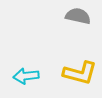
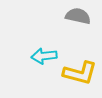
cyan arrow: moved 18 px right, 20 px up
